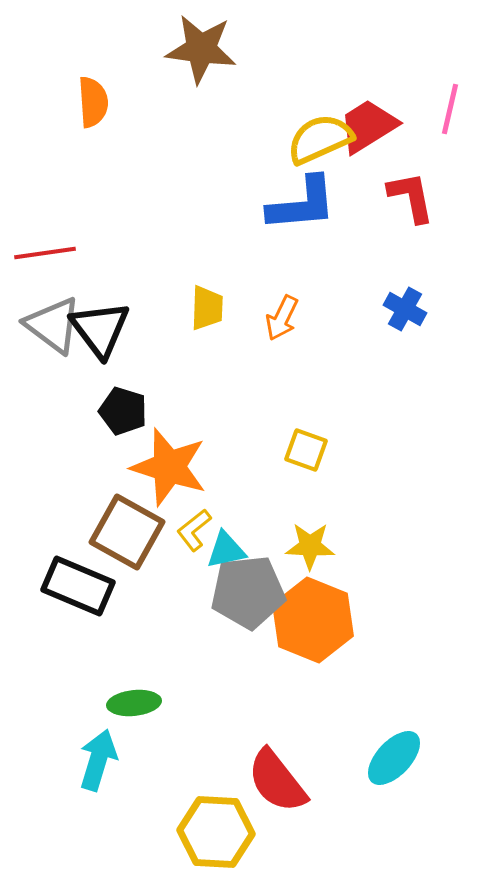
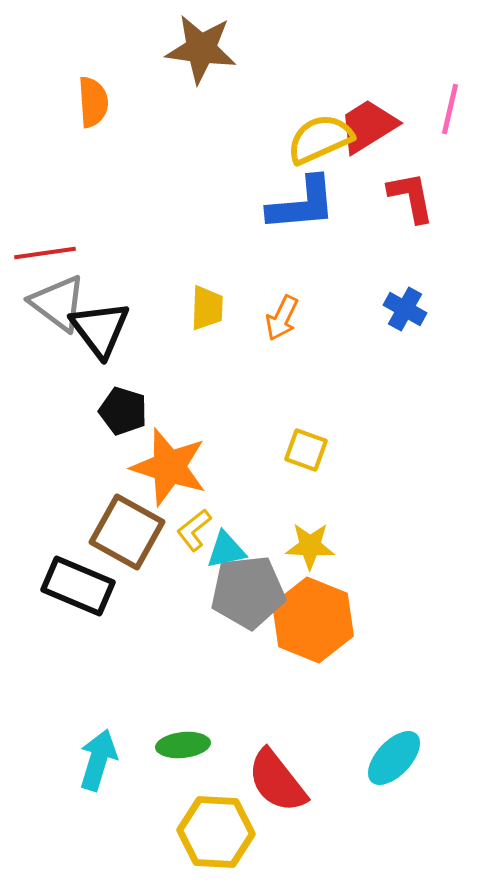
gray triangle: moved 5 px right, 22 px up
green ellipse: moved 49 px right, 42 px down
